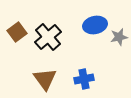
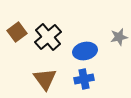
blue ellipse: moved 10 px left, 26 px down
